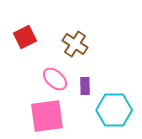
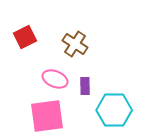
pink ellipse: rotated 20 degrees counterclockwise
